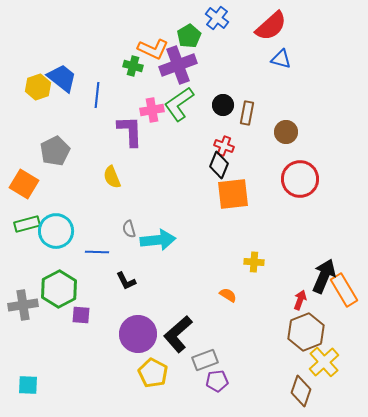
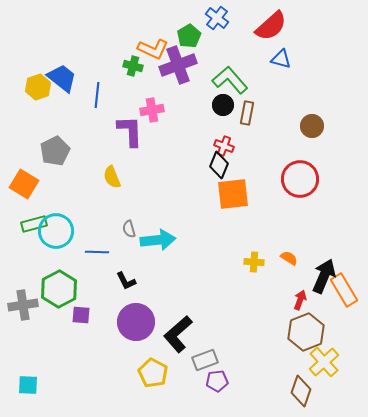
green L-shape at (179, 104): moved 51 px right, 24 px up; rotated 84 degrees clockwise
brown circle at (286, 132): moved 26 px right, 6 px up
green rectangle at (27, 224): moved 7 px right
orange semicircle at (228, 295): moved 61 px right, 37 px up
purple circle at (138, 334): moved 2 px left, 12 px up
